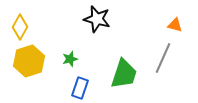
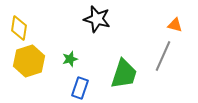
yellow diamond: moved 1 px left, 1 px down; rotated 20 degrees counterclockwise
gray line: moved 2 px up
